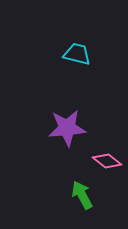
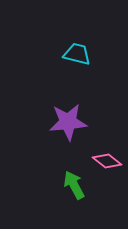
purple star: moved 1 px right, 6 px up
green arrow: moved 8 px left, 10 px up
